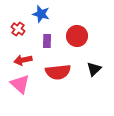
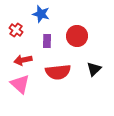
red cross: moved 2 px left, 1 px down
